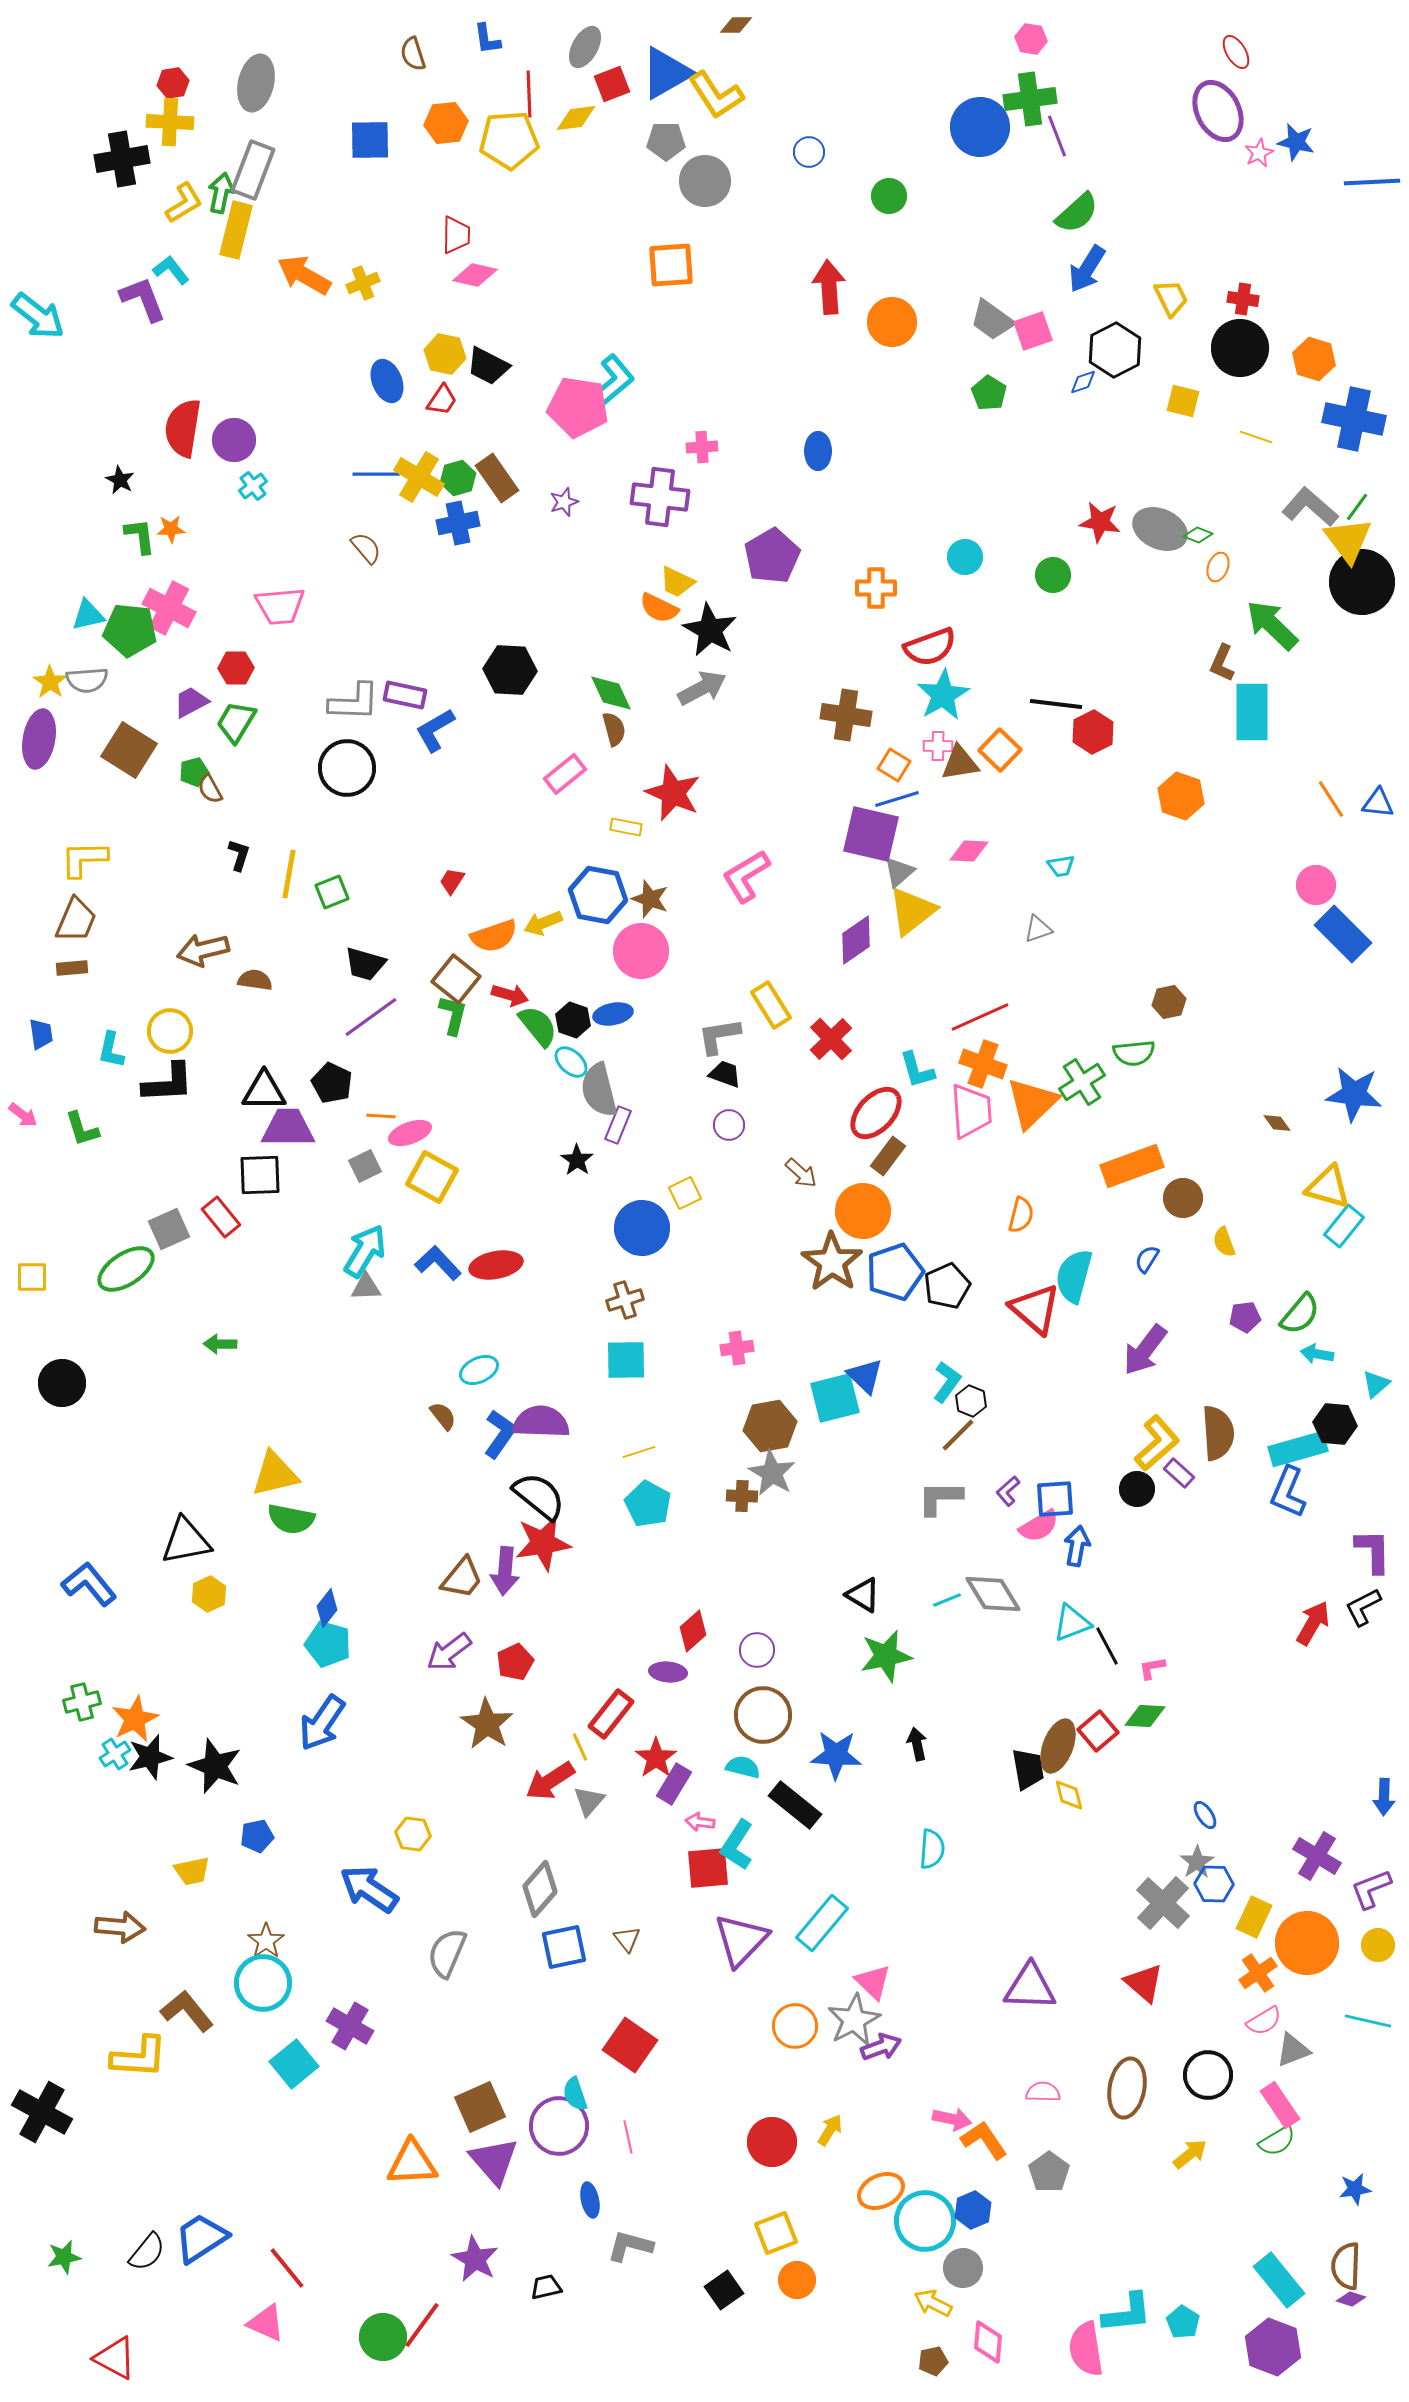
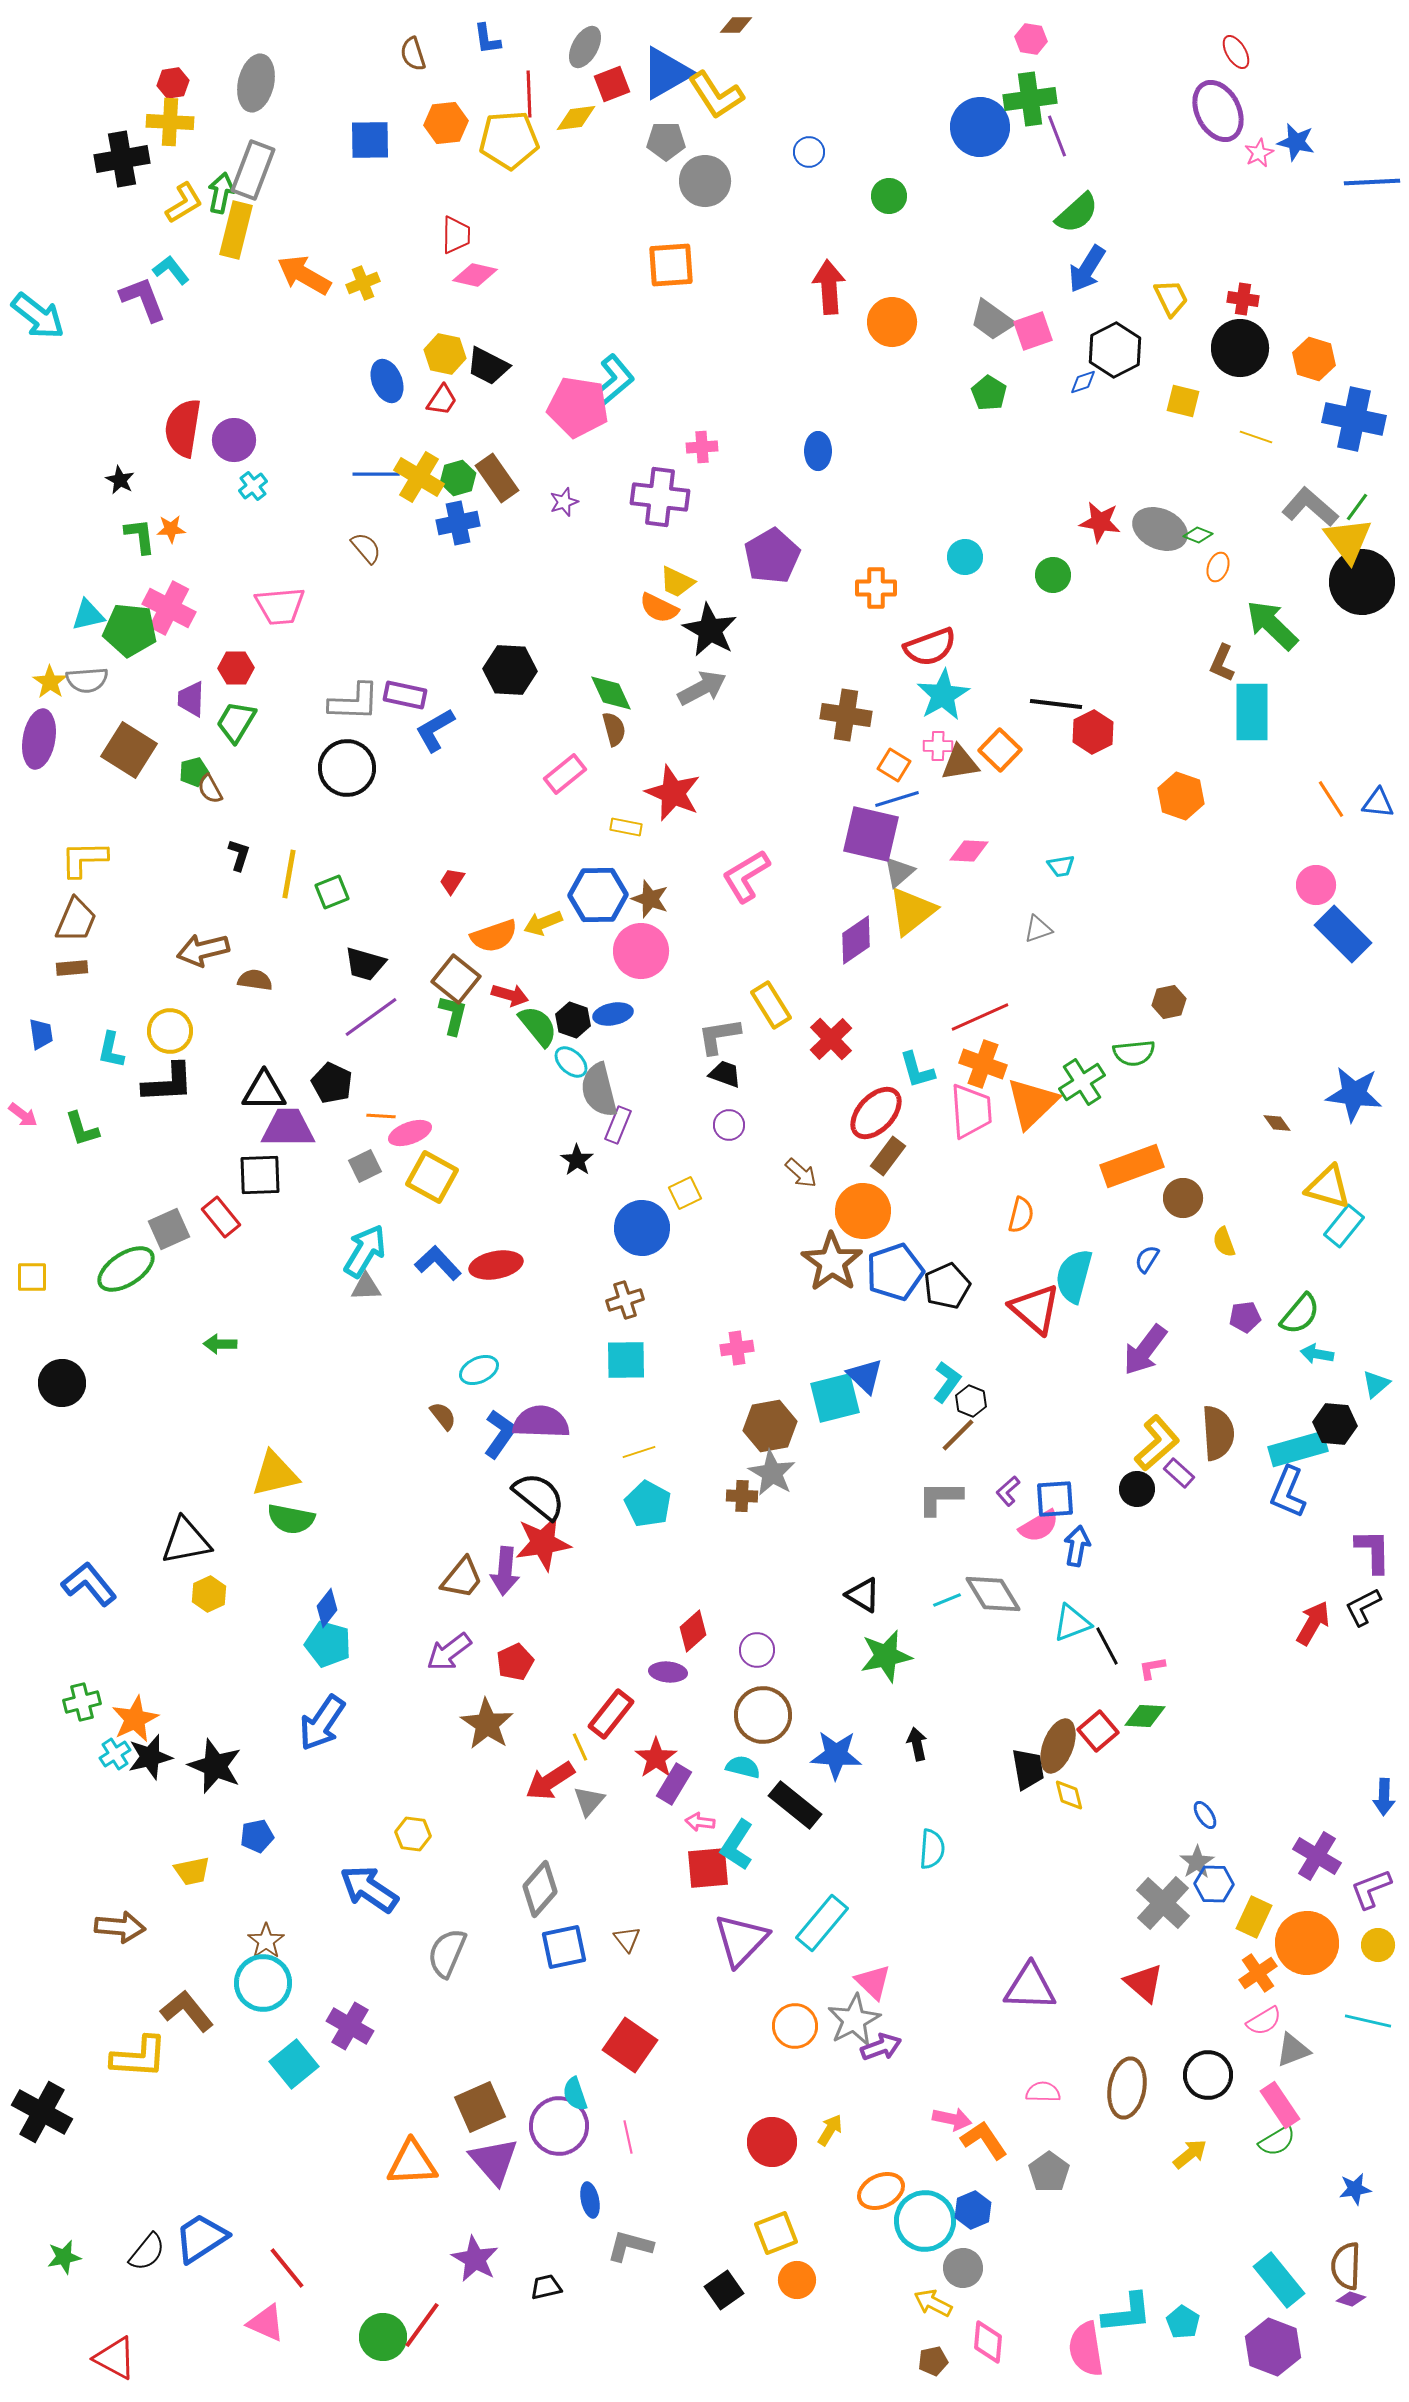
purple trapezoid at (191, 702): moved 3 px up; rotated 60 degrees counterclockwise
blue hexagon at (598, 895): rotated 12 degrees counterclockwise
